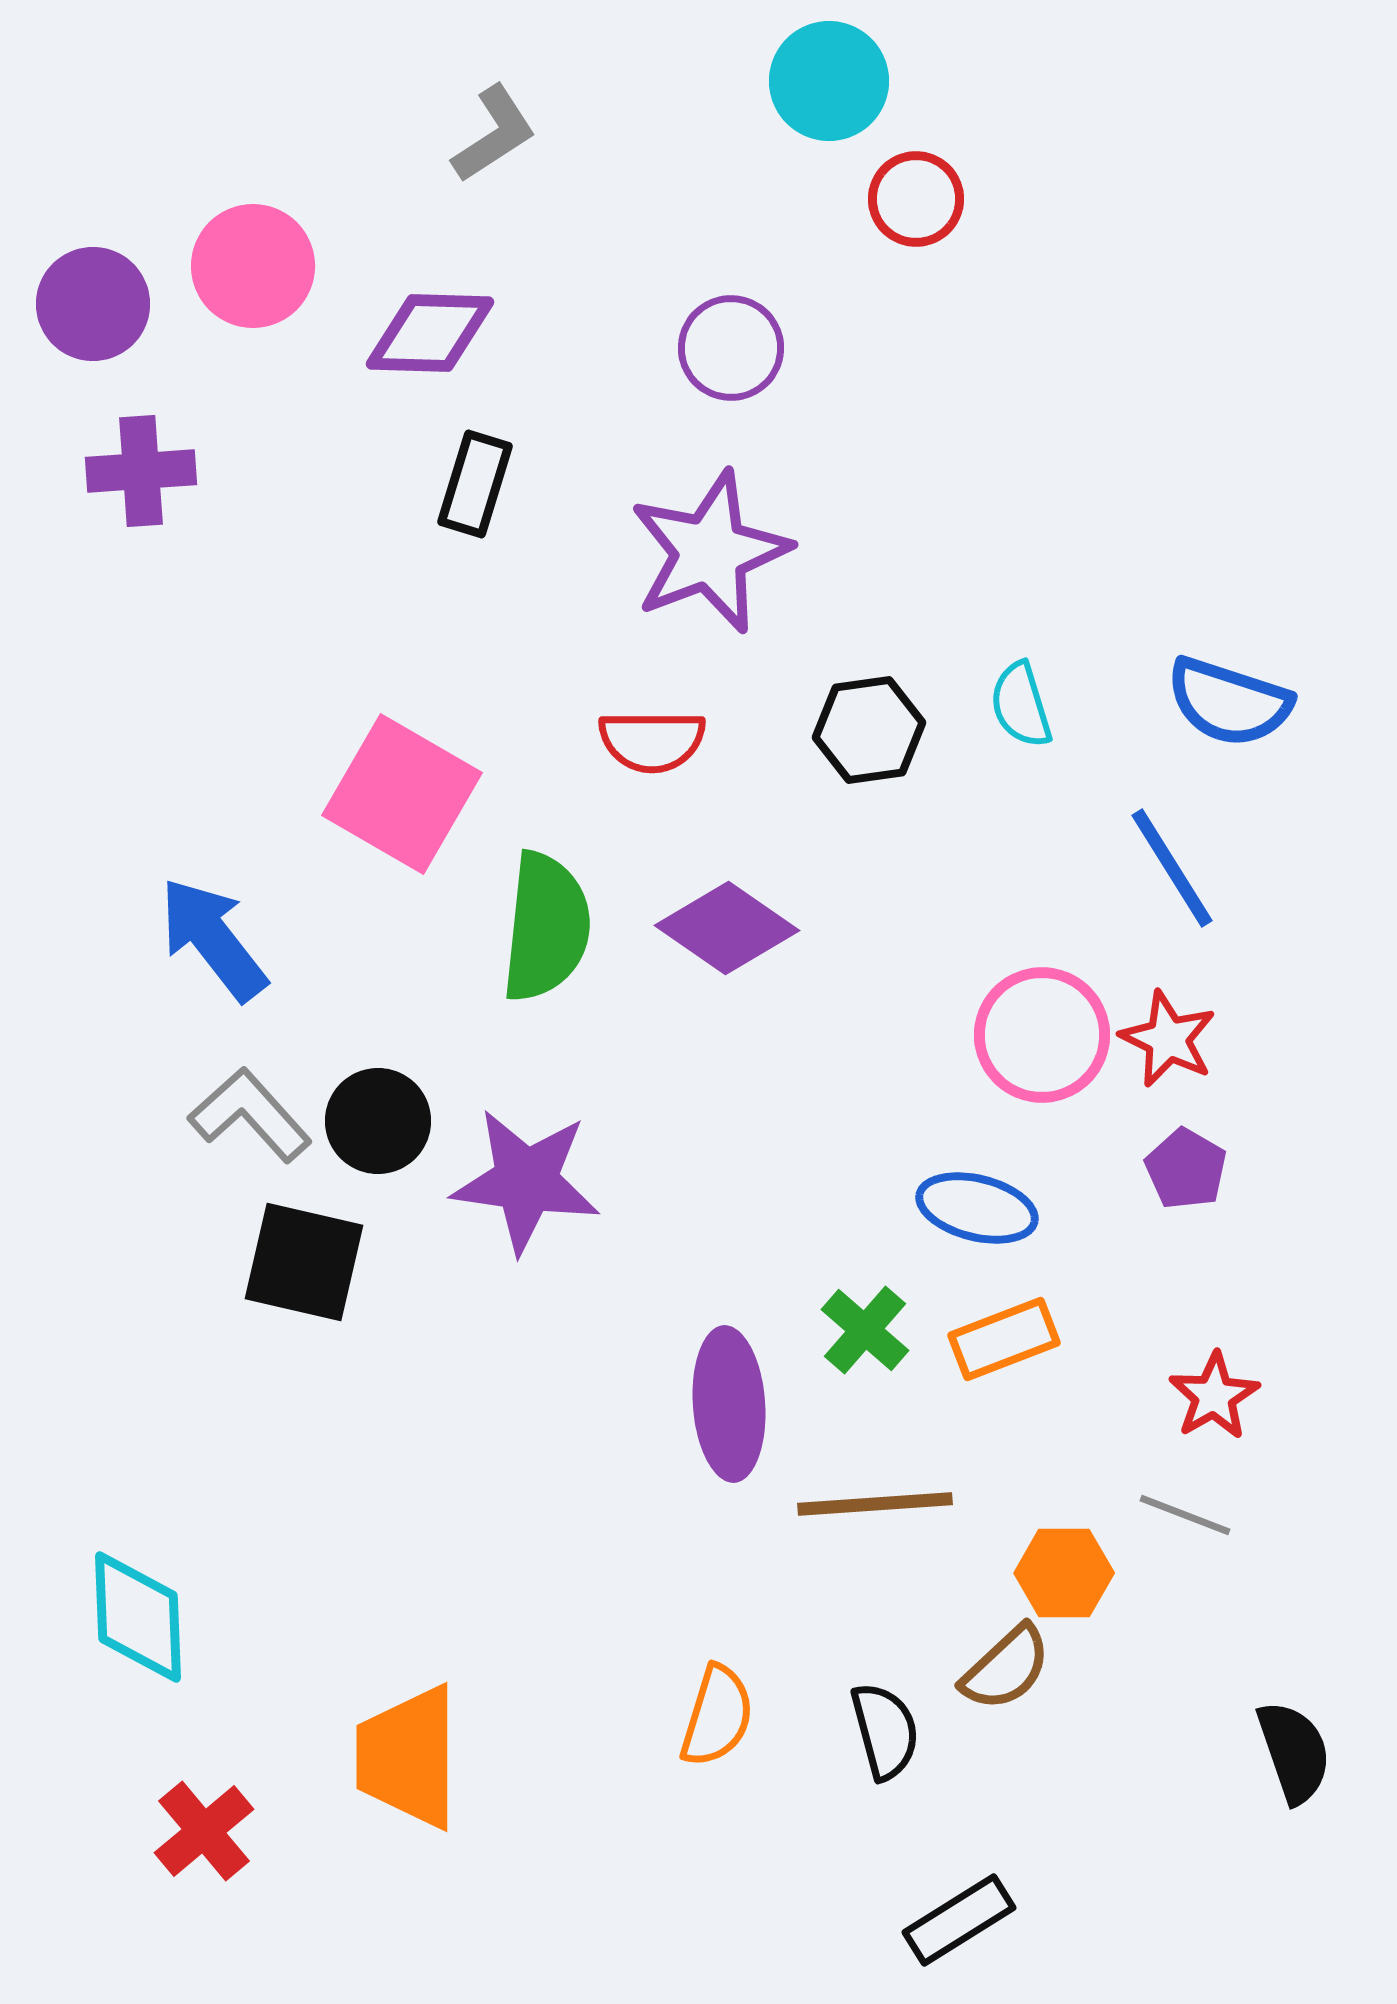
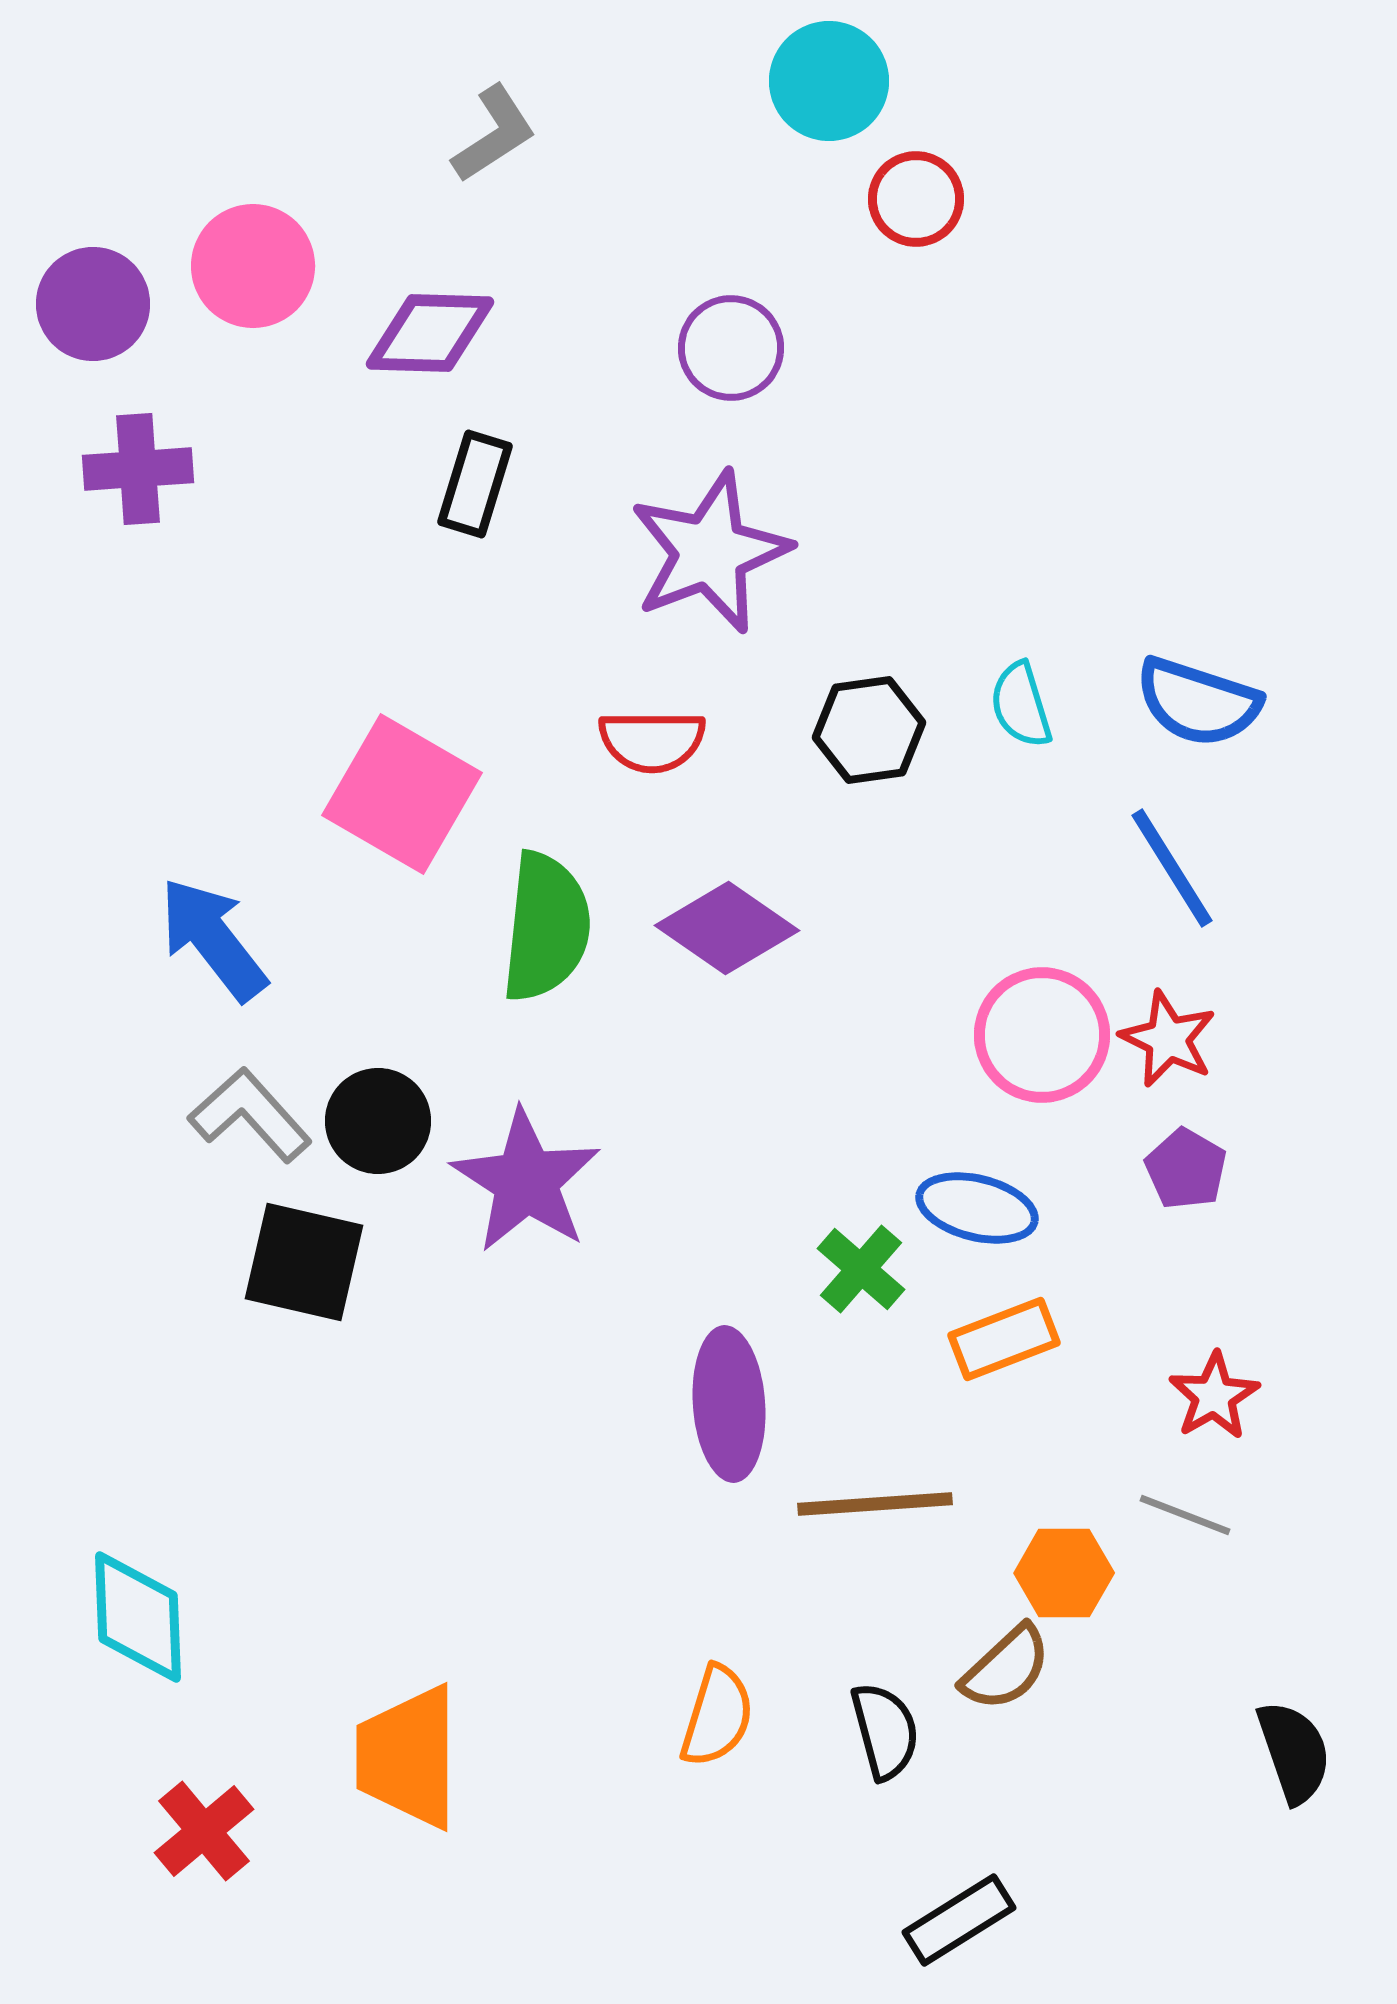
purple cross at (141, 471): moved 3 px left, 2 px up
blue semicircle at (1229, 702): moved 31 px left
purple star at (526, 1181): rotated 25 degrees clockwise
green cross at (865, 1330): moved 4 px left, 61 px up
